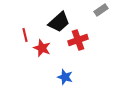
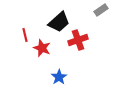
blue star: moved 6 px left; rotated 21 degrees clockwise
